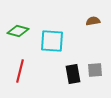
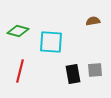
cyan square: moved 1 px left, 1 px down
